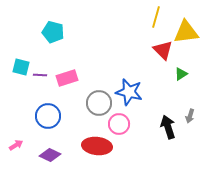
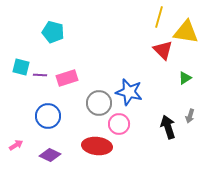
yellow line: moved 3 px right
yellow triangle: rotated 16 degrees clockwise
green triangle: moved 4 px right, 4 px down
